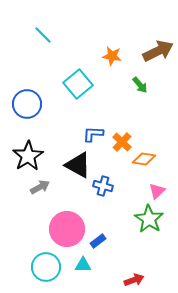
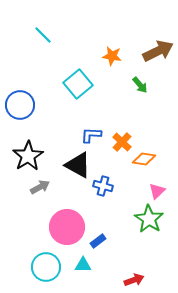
blue circle: moved 7 px left, 1 px down
blue L-shape: moved 2 px left, 1 px down
pink circle: moved 2 px up
